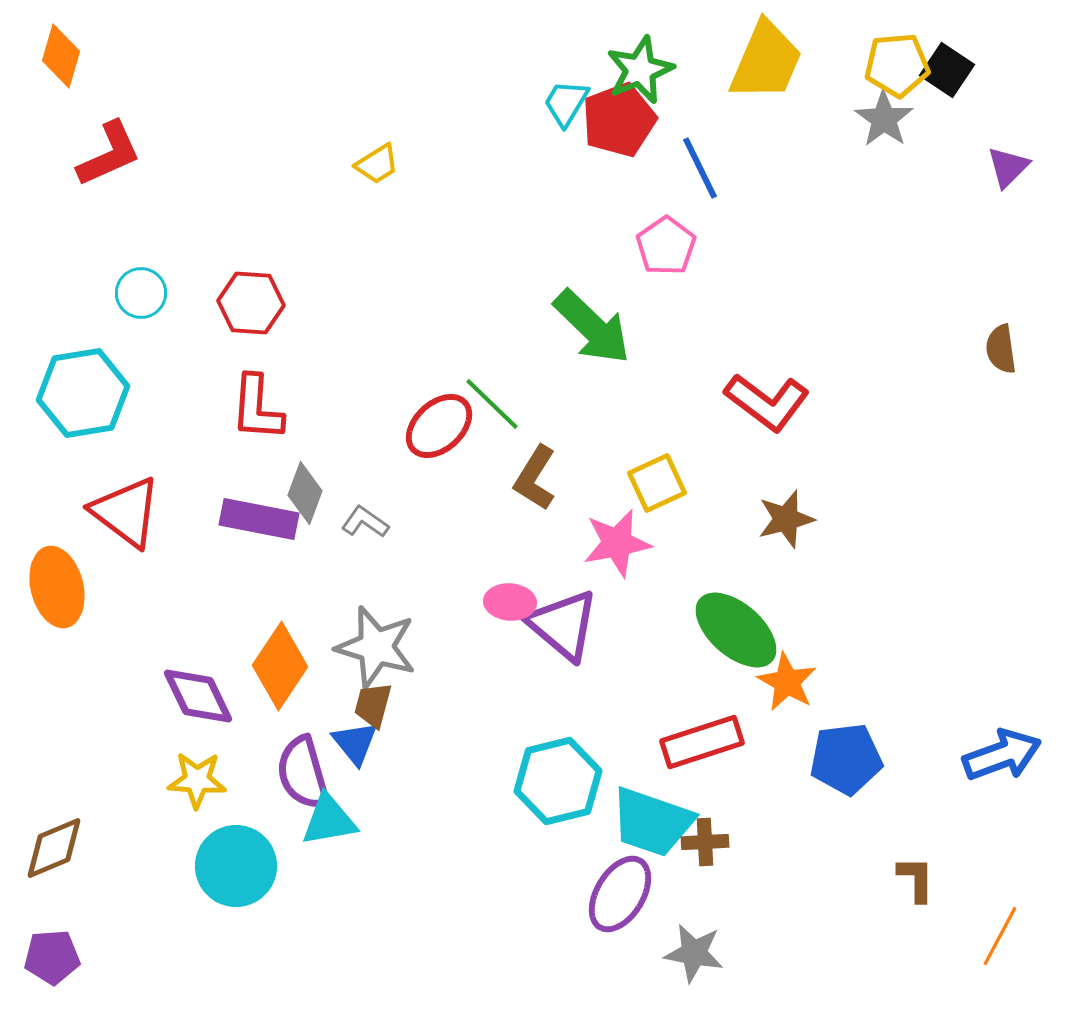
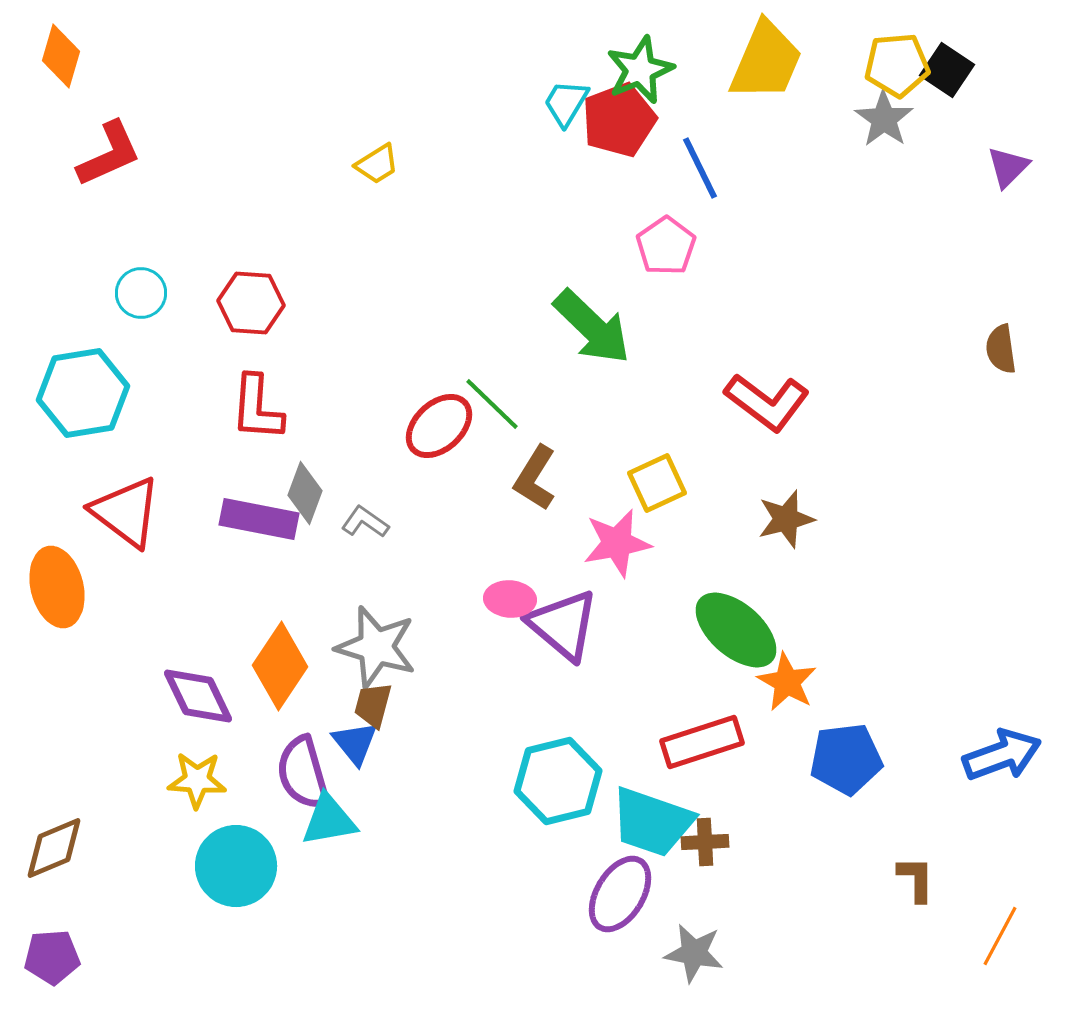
pink ellipse at (510, 602): moved 3 px up
